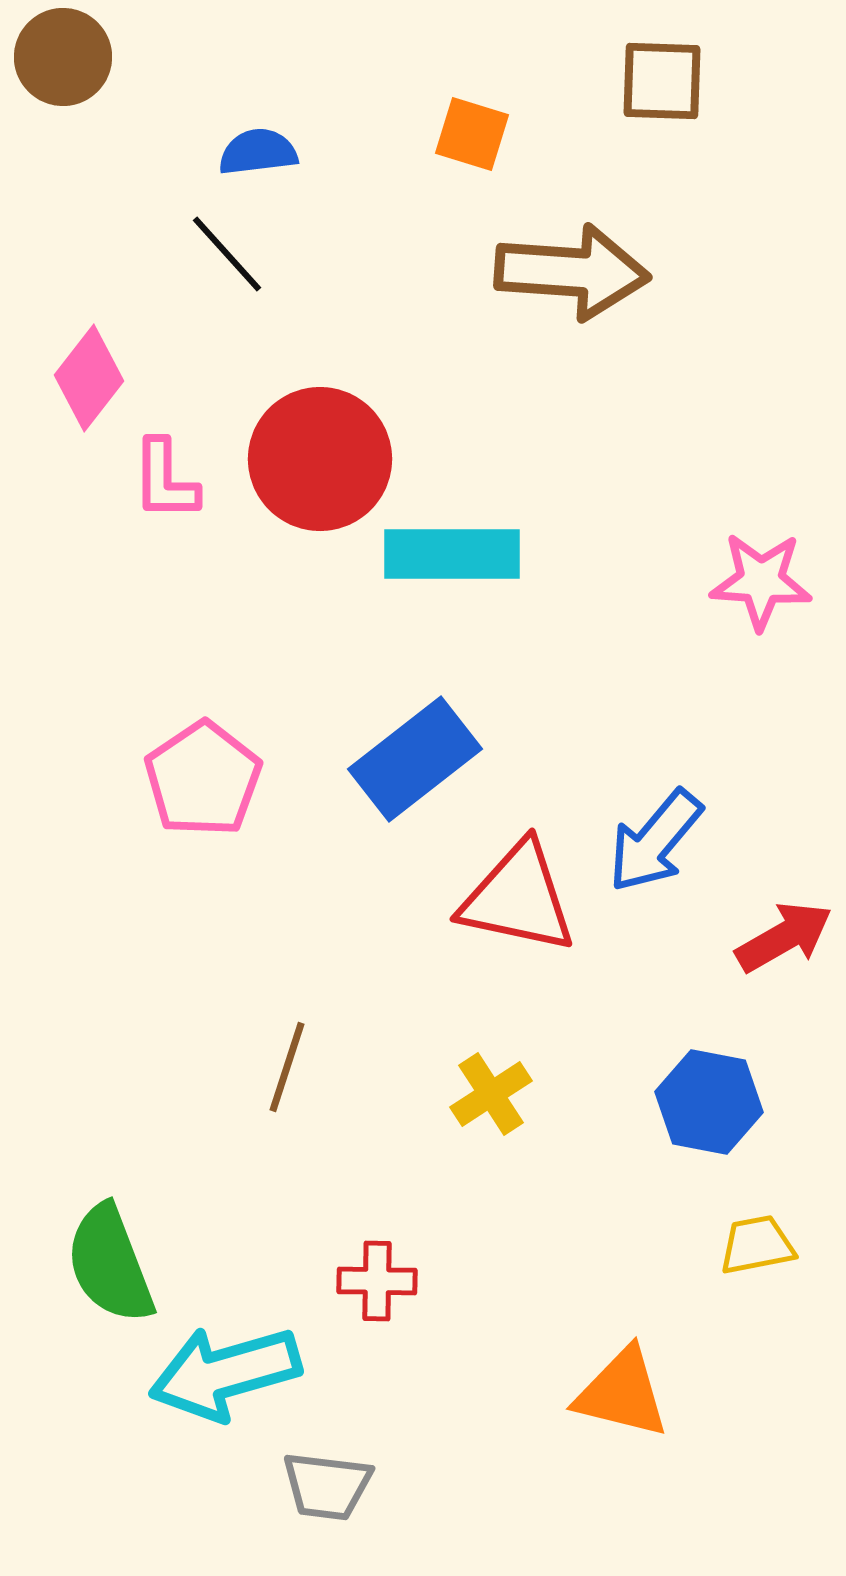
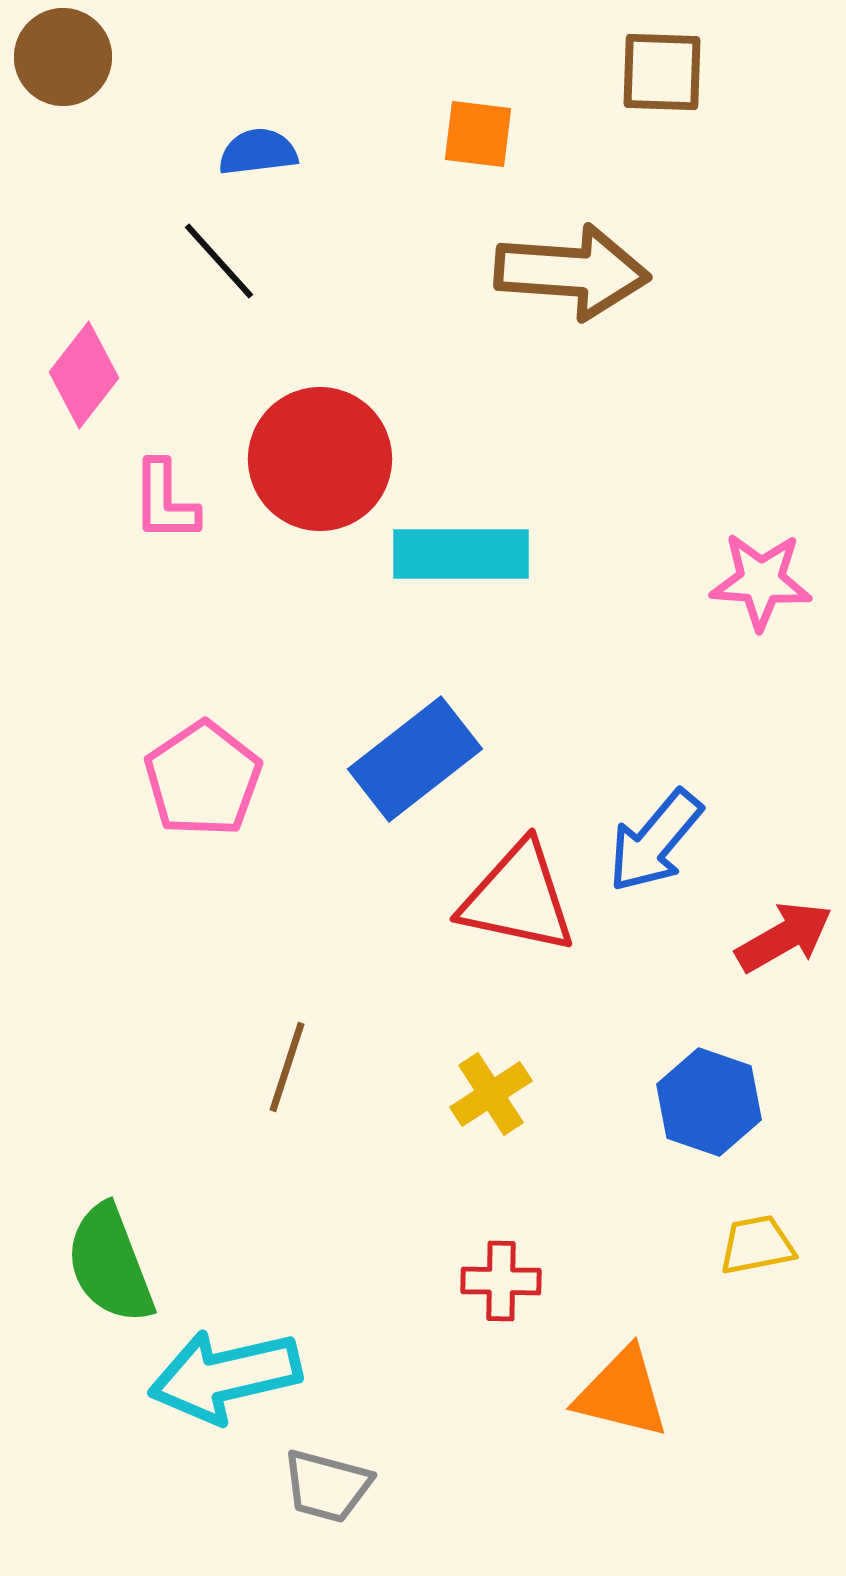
brown square: moved 9 px up
orange square: moved 6 px right; rotated 10 degrees counterclockwise
black line: moved 8 px left, 7 px down
pink diamond: moved 5 px left, 3 px up
pink L-shape: moved 21 px down
cyan rectangle: moved 9 px right
blue hexagon: rotated 8 degrees clockwise
red cross: moved 124 px right
cyan arrow: moved 3 px down; rotated 3 degrees clockwise
gray trapezoid: rotated 8 degrees clockwise
